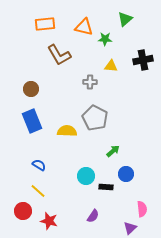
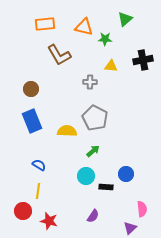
green arrow: moved 20 px left
yellow line: rotated 56 degrees clockwise
